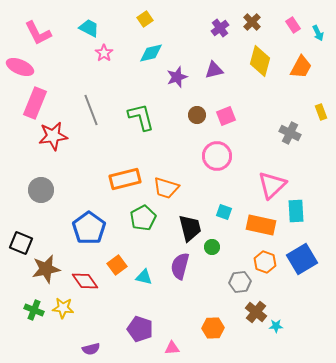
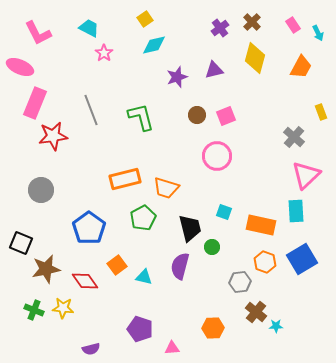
cyan diamond at (151, 53): moved 3 px right, 8 px up
yellow diamond at (260, 61): moved 5 px left, 3 px up
gray cross at (290, 133): moved 4 px right, 4 px down; rotated 15 degrees clockwise
pink triangle at (272, 185): moved 34 px right, 10 px up
